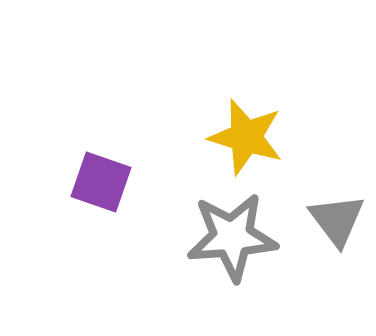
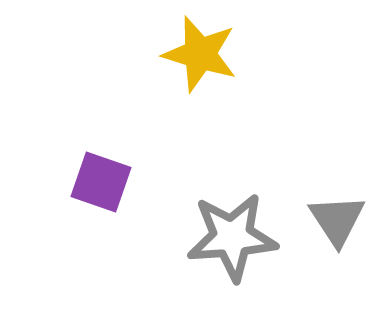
yellow star: moved 46 px left, 83 px up
gray triangle: rotated 4 degrees clockwise
